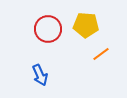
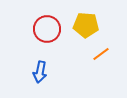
red circle: moved 1 px left
blue arrow: moved 3 px up; rotated 35 degrees clockwise
